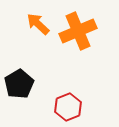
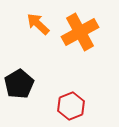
orange cross: moved 2 px right, 1 px down; rotated 6 degrees counterclockwise
red hexagon: moved 3 px right, 1 px up
